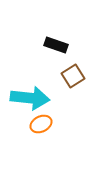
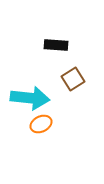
black rectangle: rotated 15 degrees counterclockwise
brown square: moved 3 px down
